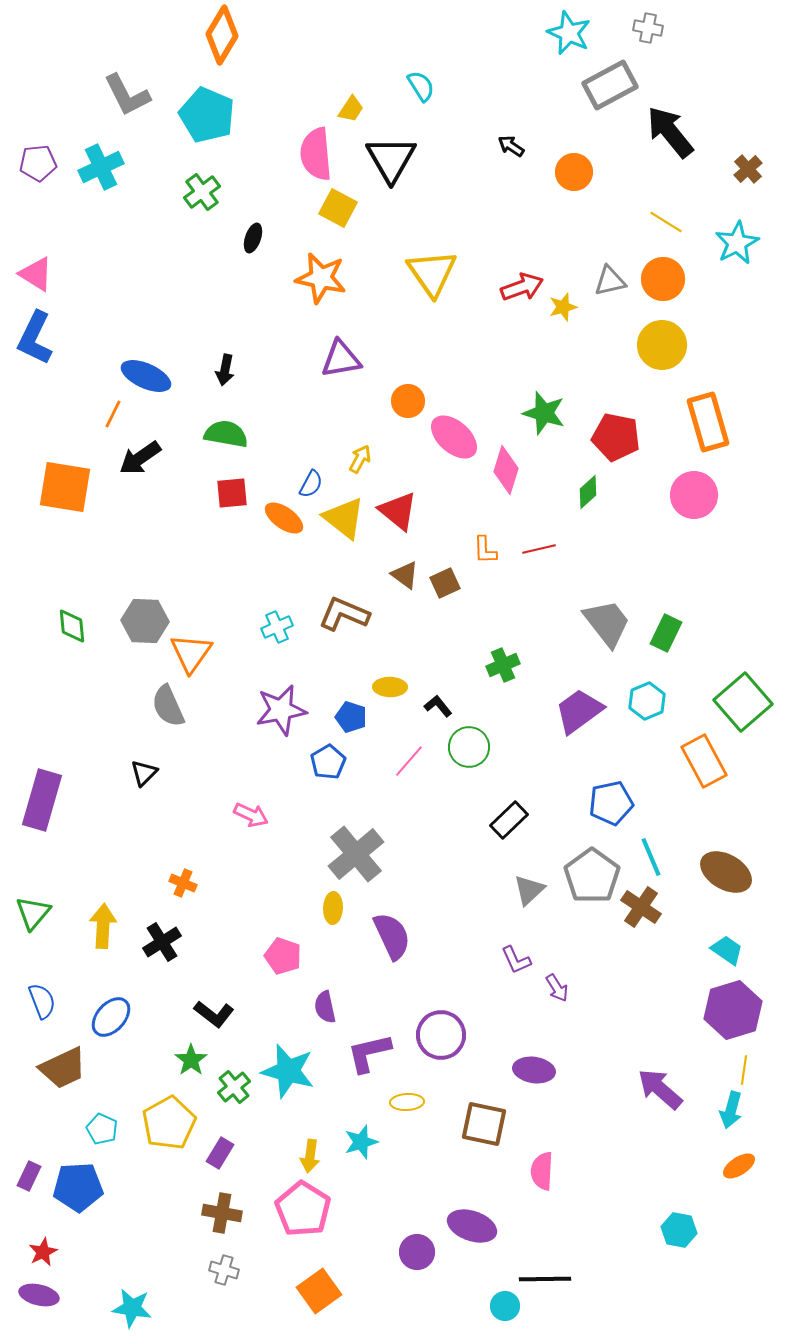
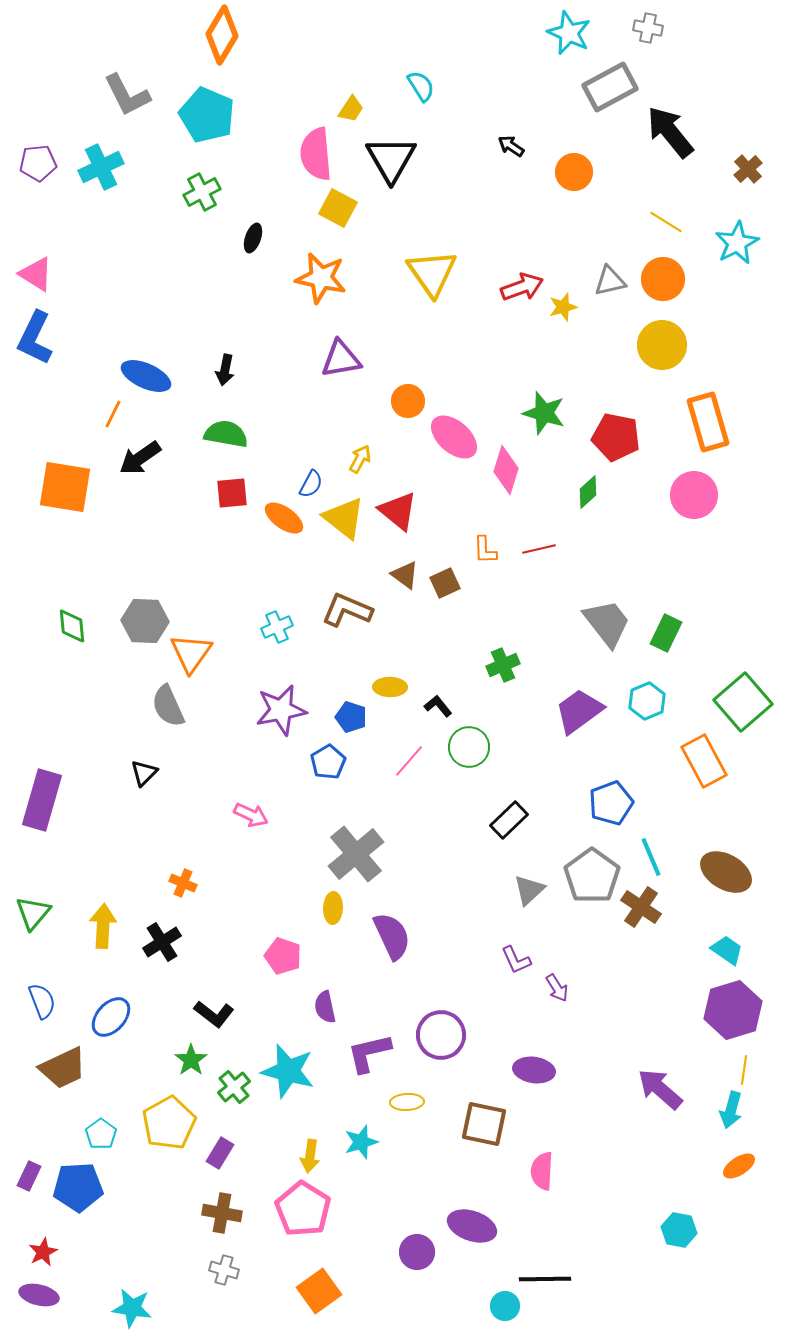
gray rectangle at (610, 85): moved 2 px down
green cross at (202, 192): rotated 9 degrees clockwise
brown L-shape at (344, 614): moved 3 px right, 4 px up
blue pentagon at (611, 803): rotated 9 degrees counterclockwise
cyan pentagon at (102, 1129): moved 1 px left, 5 px down; rotated 12 degrees clockwise
